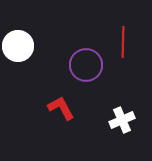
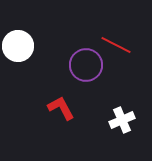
red line: moved 7 px left, 3 px down; rotated 64 degrees counterclockwise
